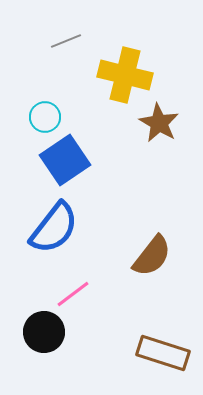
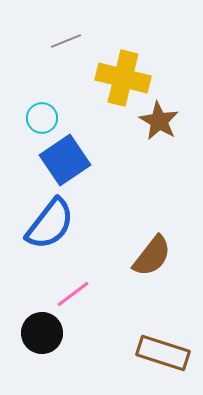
yellow cross: moved 2 px left, 3 px down
cyan circle: moved 3 px left, 1 px down
brown star: moved 2 px up
blue semicircle: moved 4 px left, 4 px up
black circle: moved 2 px left, 1 px down
